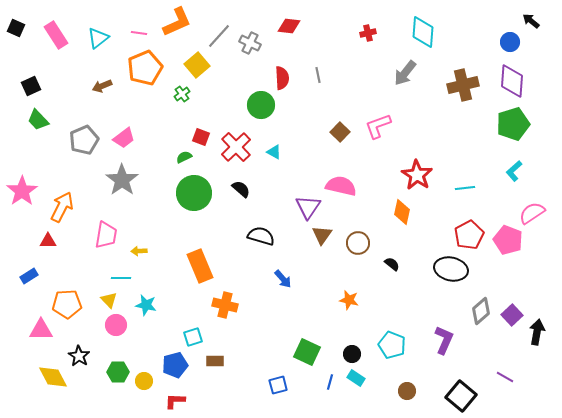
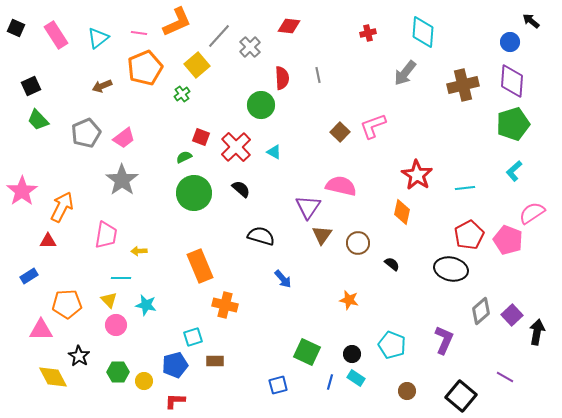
gray cross at (250, 43): moved 4 px down; rotated 20 degrees clockwise
pink L-shape at (378, 126): moved 5 px left
gray pentagon at (84, 140): moved 2 px right, 7 px up
